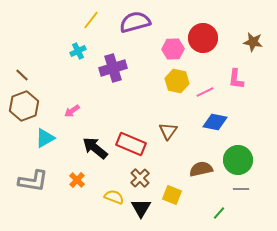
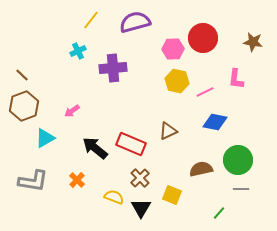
purple cross: rotated 12 degrees clockwise
brown triangle: rotated 30 degrees clockwise
